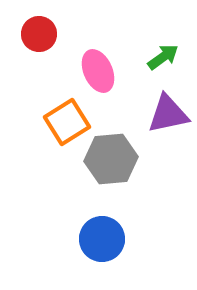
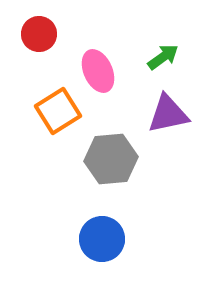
orange square: moved 9 px left, 11 px up
